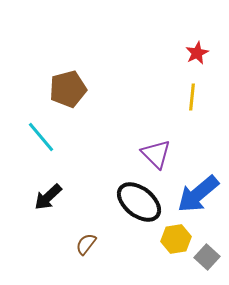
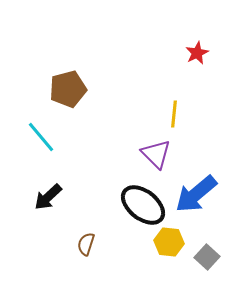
yellow line: moved 18 px left, 17 px down
blue arrow: moved 2 px left
black ellipse: moved 4 px right, 3 px down
yellow hexagon: moved 7 px left, 3 px down; rotated 16 degrees clockwise
brown semicircle: rotated 20 degrees counterclockwise
